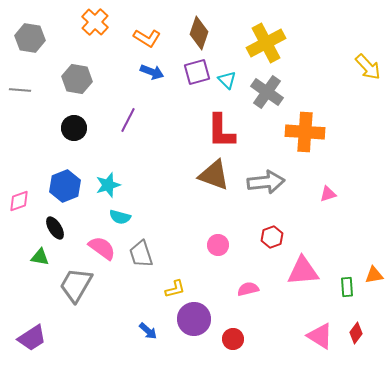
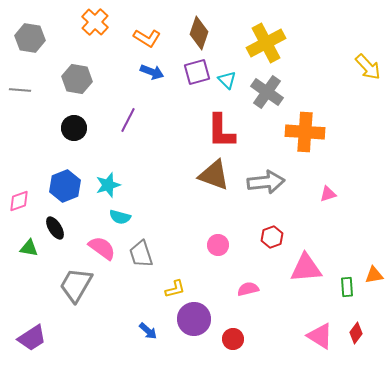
green triangle at (40, 257): moved 11 px left, 9 px up
pink triangle at (303, 271): moved 3 px right, 3 px up
